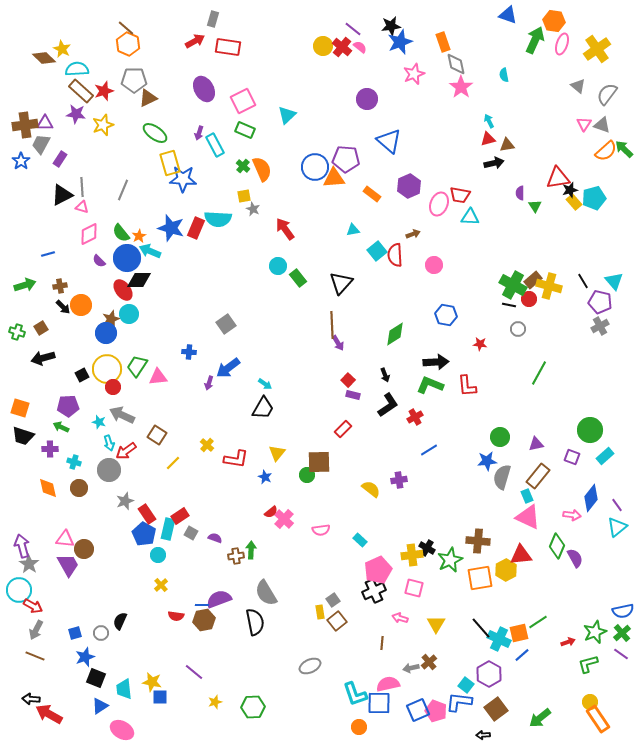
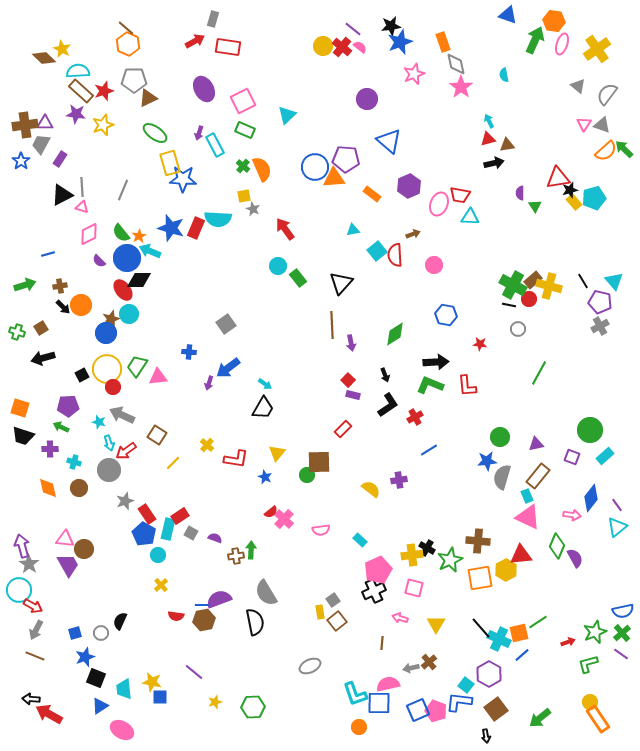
cyan semicircle at (77, 69): moved 1 px right, 2 px down
purple arrow at (338, 343): moved 13 px right; rotated 21 degrees clockwise
black arrow at (483, 735): moved 3 px right, 1 px down; rotated 96 degrees counterclockwise
